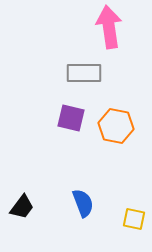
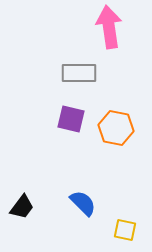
gray rectangle: moved 5 px left
purple square: moved 1 px down
orange hexagon: moved 2 px down
blue semicircle: rotated 24 degrees counterclockwise
yellow square: moved 9 px left, 11 px down
